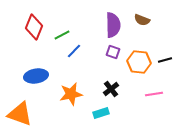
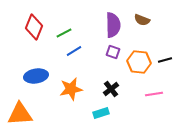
green line: moved 2 px right, 2 px up
blue line: rotated 14 degrees clockwise
orange star: moved 5 px up
orange triangle: rotated 24 degrees counterclockwise
